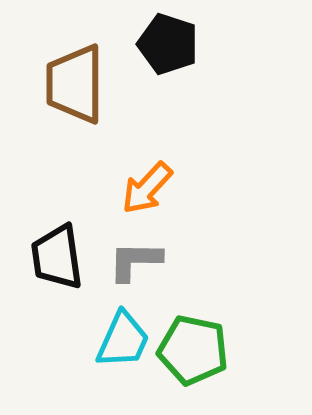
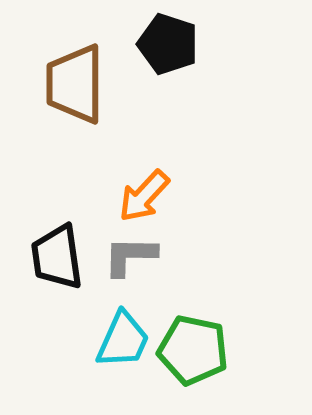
orange arrow: moved 3 px left, 8 px down
gray L-shape: moved 5 px left, 5 px up
